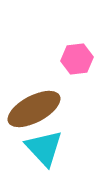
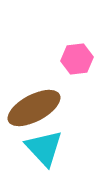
brown ellipse: moved 1 px up
